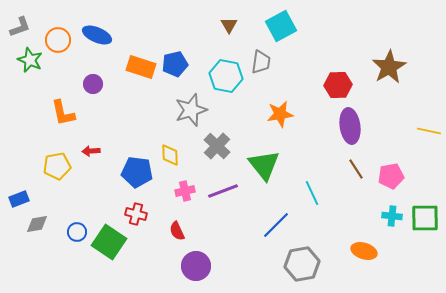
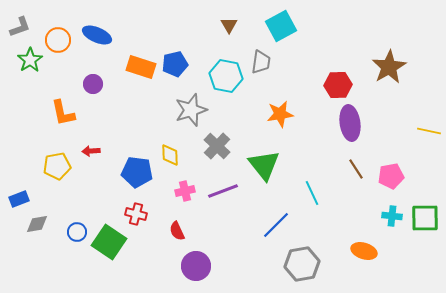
green star at (30, 60): rotated 15 degrees clockwise
purple ellipse at (350, 126): moved 3 px up
